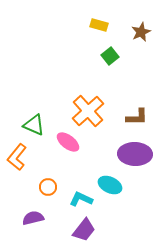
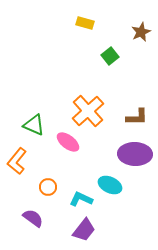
yellow rectangle: moved 14 px left, 2 px up
orange L-shape: moved 4 px down
purple semicircle: rotated 50 degrees clockwise
